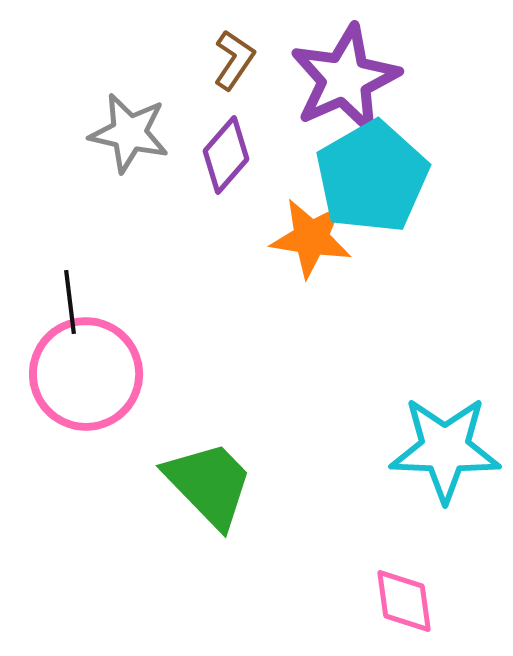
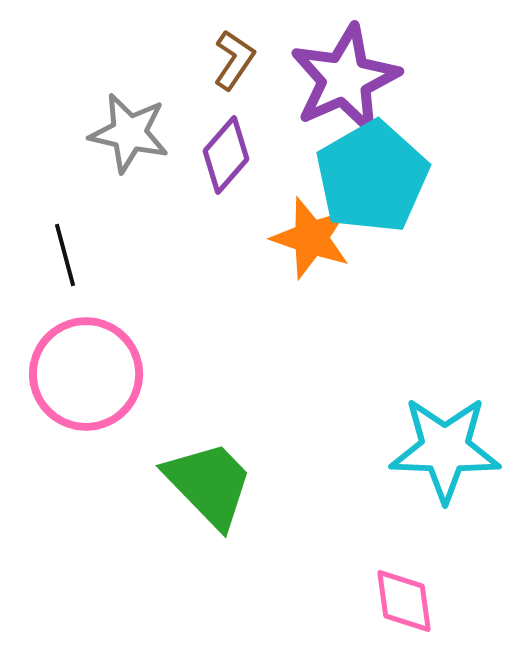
orange star: rotated 10 degrees clockwise
black line: moved 5 px left, 47 px up; rotated 8 degrees counterclockwise
